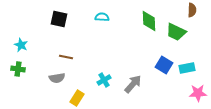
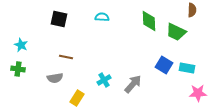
cyan rectangle: rotated 21 degrees clockwise
gray semicircle: moved 2 px left
